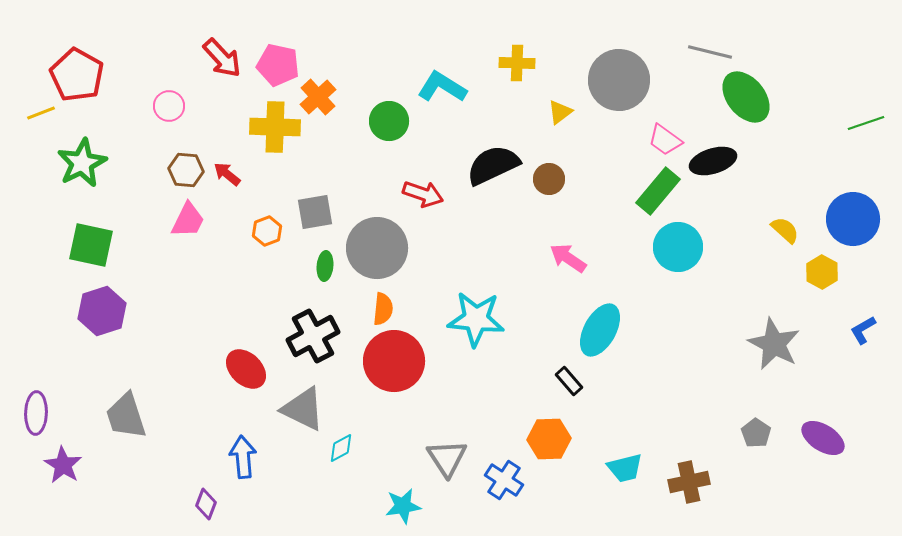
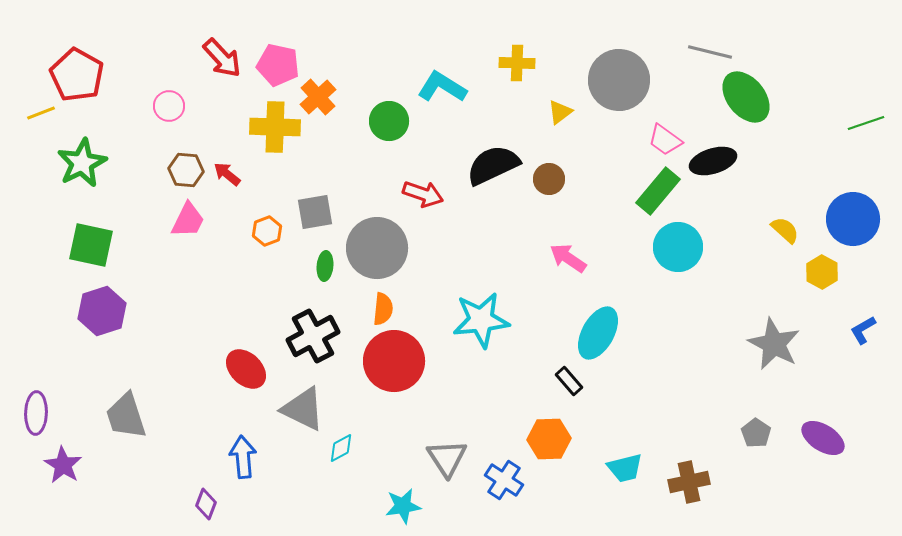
cyan star at (476, 319): moved 5 px right, 1 px down; rotated 12 degrees counterclockwise
cyan ellipse at (600, 330): moved 2 px left, 3 px down
